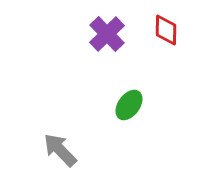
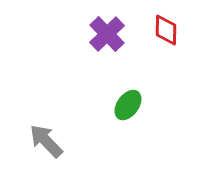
green ellipse: moved 1 px left
gray arrow: moved 14 px left, 9 px up
